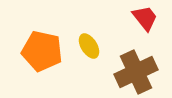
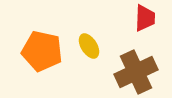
red trapezoid: rotated 40 degrees clockwise
